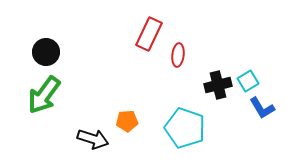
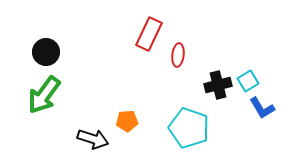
cyan pentagon: moved 4 px right
